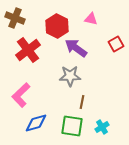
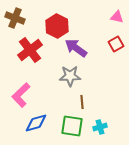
pink triangle: moved 26 px right, 2 px up
red cross: moved 2 px right
brown line: rotated 16 degrees counterclockwise
cyan cross: moved 2 px left; rotated 16 degrees clockwise
